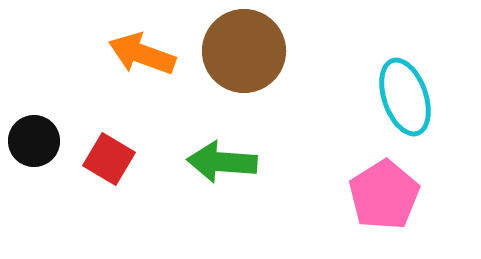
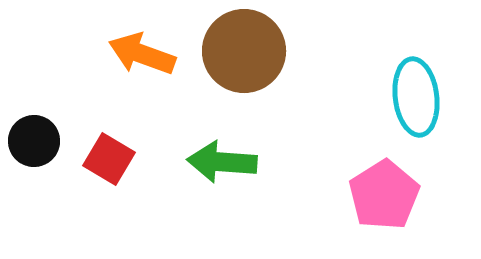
cyan ellipse: moved 11 px right; rotated 12 degrees clockwise
